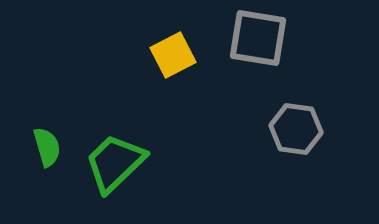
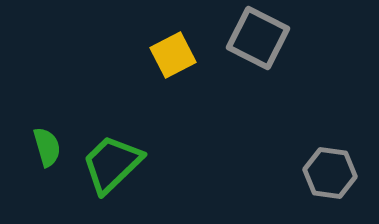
gray square: rotated 18 degrees clockwise
gray hexagon: moved 34 px right, 44 px down
green trapezoid: moved 3 px left, 1 px down
